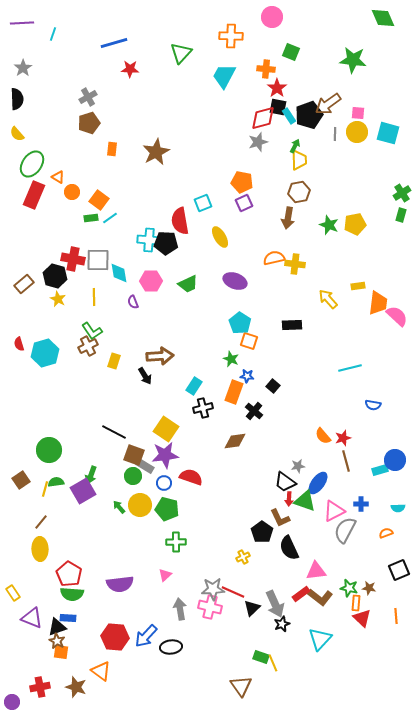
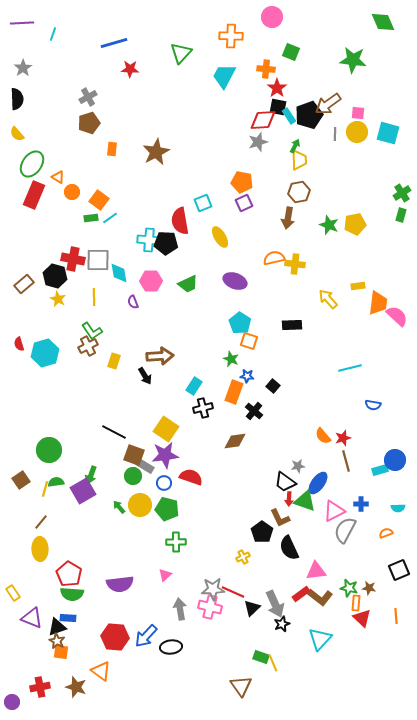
green diamond at (383, 18): moved 4 px down
red diamond at (263, 118): moved 2 px down; rotated 12 degrees clockwise
